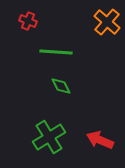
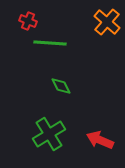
green line: moved 6 px left, 9 px up
green cross: moved 3 px up
